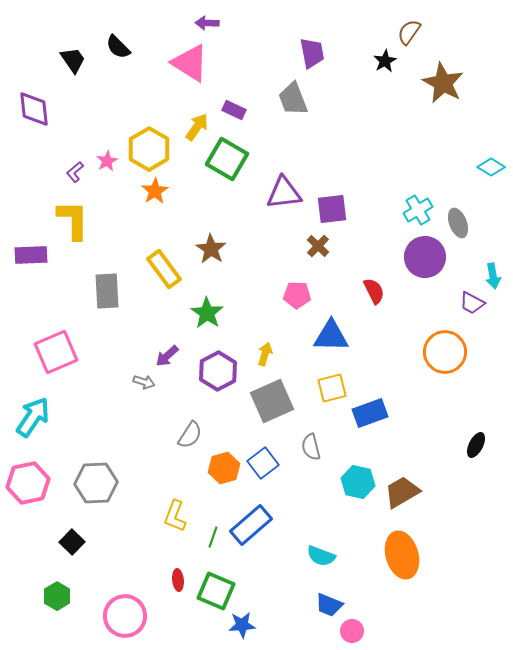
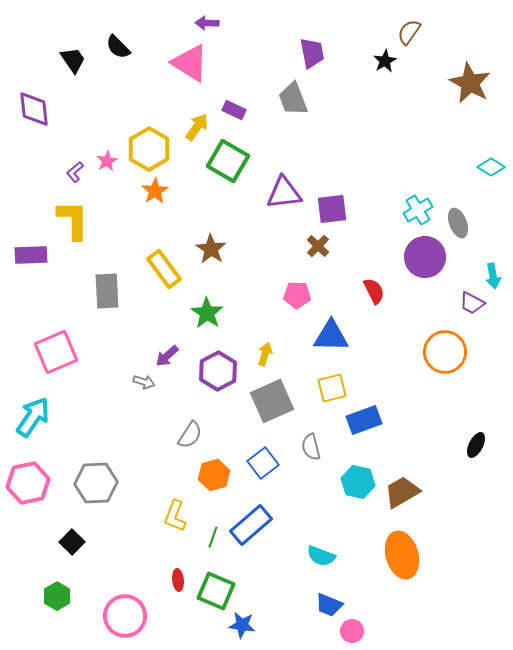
brown star at (443, 83): moved 27 px right
green square at (227, 159): moved 1 px right, 2 px down
blue rectangle at (370, 413): moved 6 px left, 7 px down
orange hexagon at (224, 468): moved 10 px left, 7 px down
blue star at (242, 625): rotated 12 degrees clockwise
